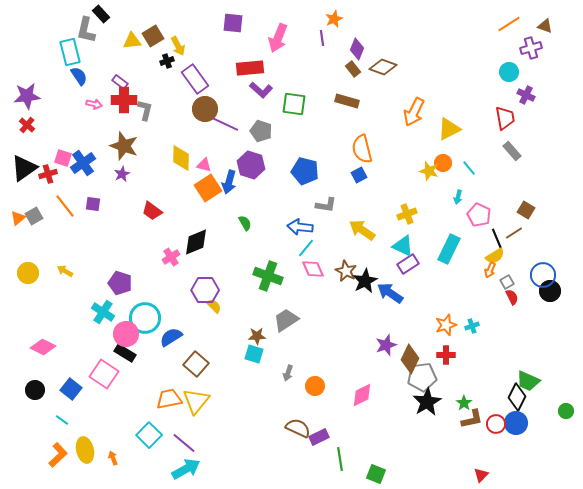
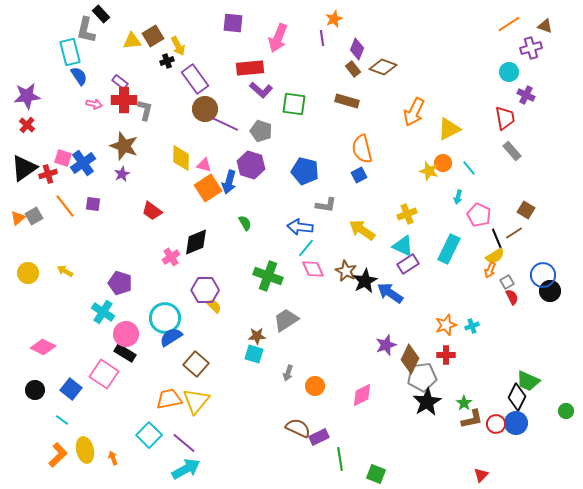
cyan circle at (145, 318): moved 20 px right
